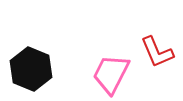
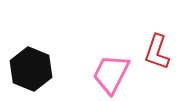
red L-shape: rotated 42 degrees clockwise
